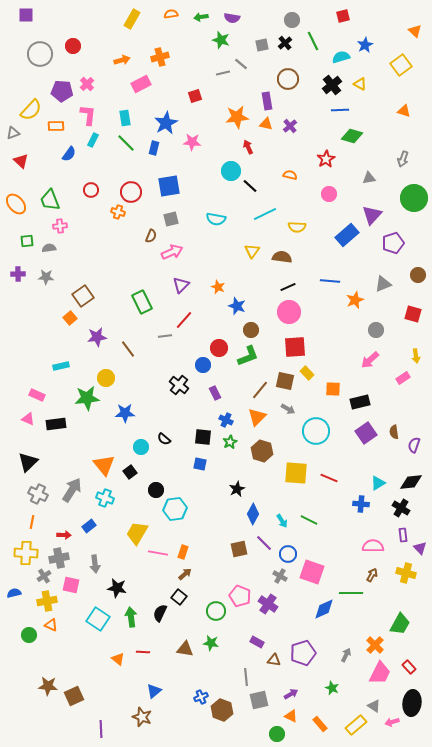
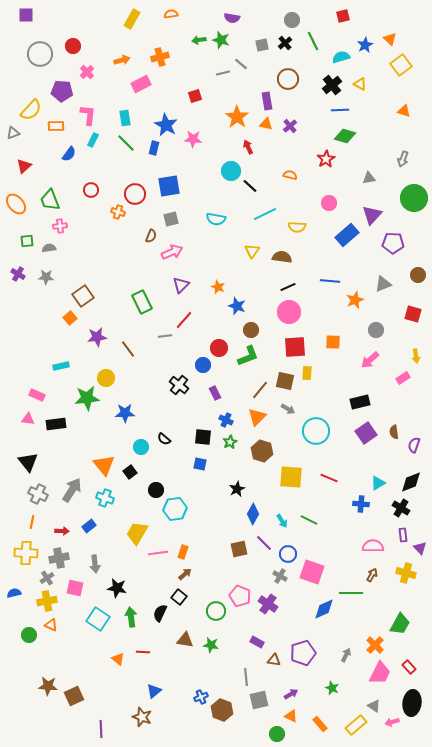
green arrow at (201, 17): moved 2 px left, 23 px down
orange triangle at (415, 31): moved 25 px left, 8 px down
pink cross at (87, 84): moved 12 px up
orange star at (237, 117): rotated 30 degrees counterclockwise
blue star at (166, 123): moved 2 px down; rotated 15 degrees counterclockwise
green diamond at (352, 136): moved 7 px left
pink star at (192, 142): moved 1 px right, 3 px up
red triangle at (21, 161): moved 3 px right, 5 px down; rotated 35 degrees clockwise
red circle at (131, 192): moved 4 px right, 2 px down
pink circle at (329, 194): moved 9 px down
purple pentagon at (393, 243): rotated 20 degrees clockwise
purple cross at (18, 274): rotated 32 degrees clockwise
yellow rectangle at (307, 373): rotated 48 degrees clockwise
orange square at (333, 389): moved 47 px up
pink triangle at (28, 419): rotated 16 degrees counterclockwise
black triangle at (28, 462): rotated 25 degrees counterclockwise
yellow square at (296, 473): moved 5 px left, 4 px down
black diamond at (411, 482): rotated 15 degrees counterclockwise
red arrow at (64, 535): moved 2 px left, 4 px up
pink line at (158, 553): rotated 18 degrees counterclockwise
gray cross at (44, 576): moved 3 px right, 2 px down
pink square at (71, 585): moved 4 px right, 3 px down
green star at (211, 643): moved 2 px down
brown triangle at (185, 649): moved 9 px up
